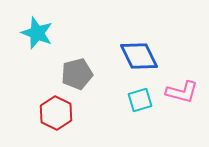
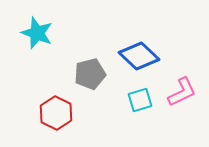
blue diamond: rotated 21 degrees counterclockwise
gray pentagon: moved 13 px right
pink L-shape: rotated 40 degrees counterclockwise
